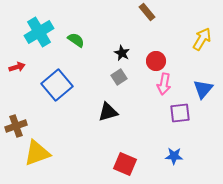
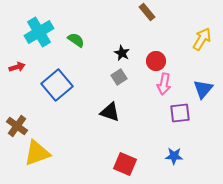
black triangle: moved 2 px right; rotated 35 degrees clockwise
brown cross: moved 1 px right; rotated 35 degrees counterclockwise
